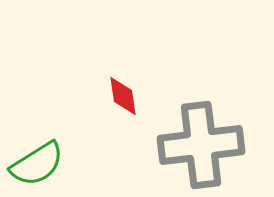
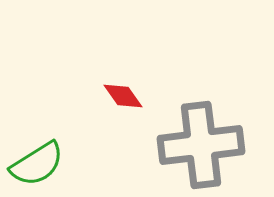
red diamond: rotated 27 degrees counterclockwise
